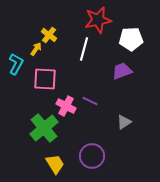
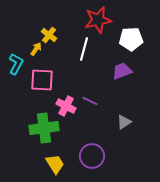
pink square: moved 3 px left, 1 px down
green cross: rotated 32 degrees clockwise
